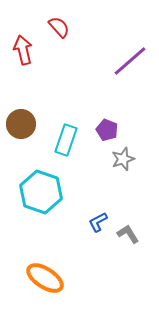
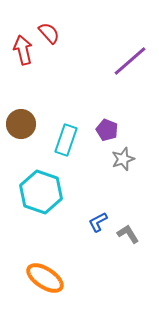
red semicircle: moved 10 px left, 6 px down
